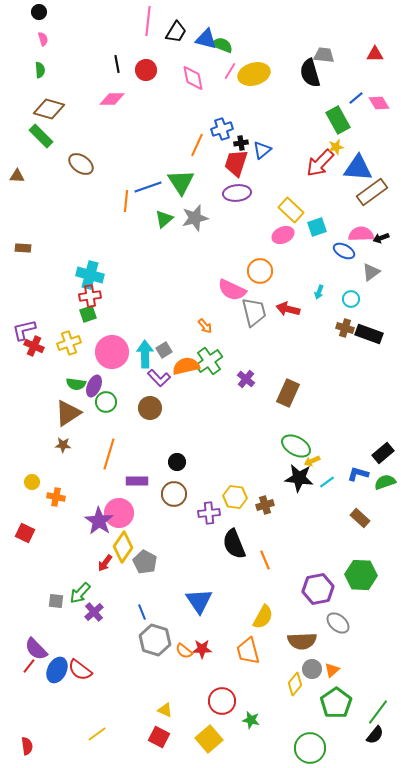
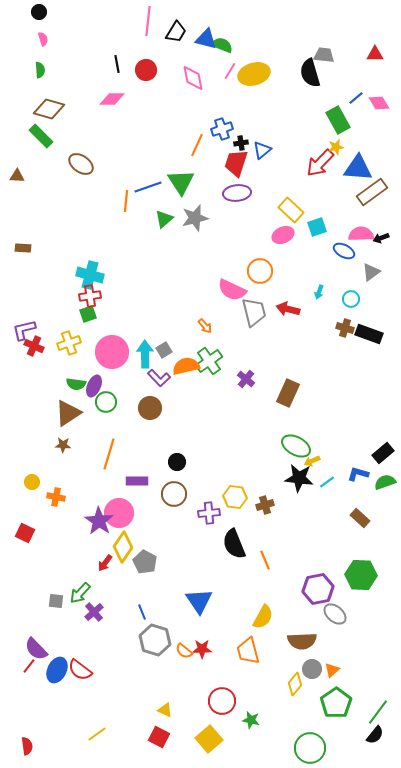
gray ellipse at (338, 623): moved 3 px left, 9 px up
